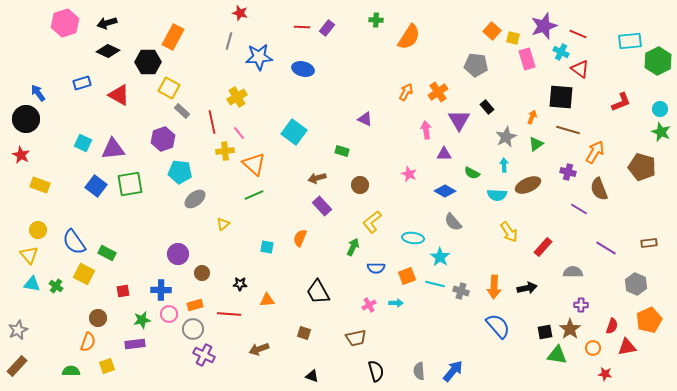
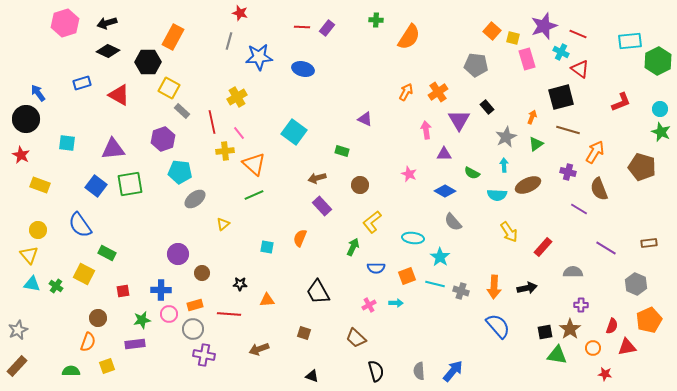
black square at (561, 97): rotated 20 degrees counterclockwise
cyan square at (83, 143): moved 16 px left; rotated 18 degrees counterclockwise
blue semicircle at (74, 242): moved 6 px right, 17 px up
brown trapezoid at (356, 338): rotated 55 degrees clockwise
purple cross at (204, 355): rotated 15 degrees counterclockwise
